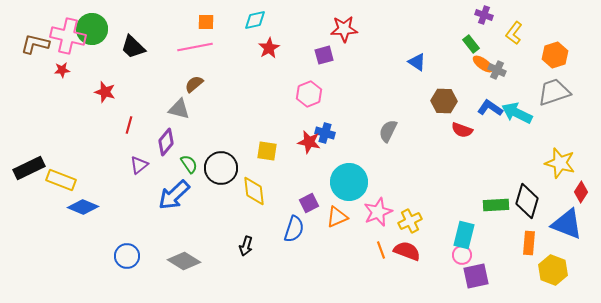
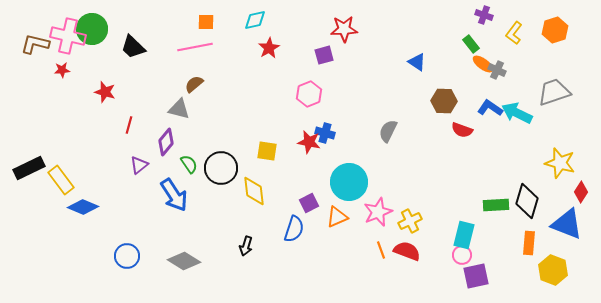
orange hexagon at (555, 55): moved 25 px up
yellow rectangle at (61, 180): rotated 32 degrees clockwise
blue arrow at (174, 195): rotated 80 degrees counterclockwise
